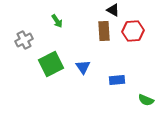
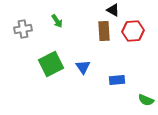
gray cross: moved 1 px left, 11 px up; rotated 18 degrees clockwise
